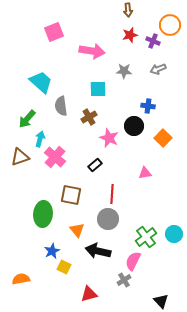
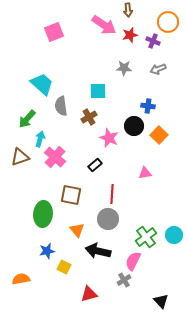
orange circle: moved 2 px left, 3 px up
pink arrow: moved 12 px right, 26 px up; rotated 25 degrees clockwise
gray star: moved 3 px up
cyan trapezoid: moved 1 px right, 2 px down
cyan square: moved 2 px down
orange square: moved 4 px left, 3 px up
cyan circle: moved 1 px down
blue star: moved 5 px left; rotated 14 degrees clockwise
